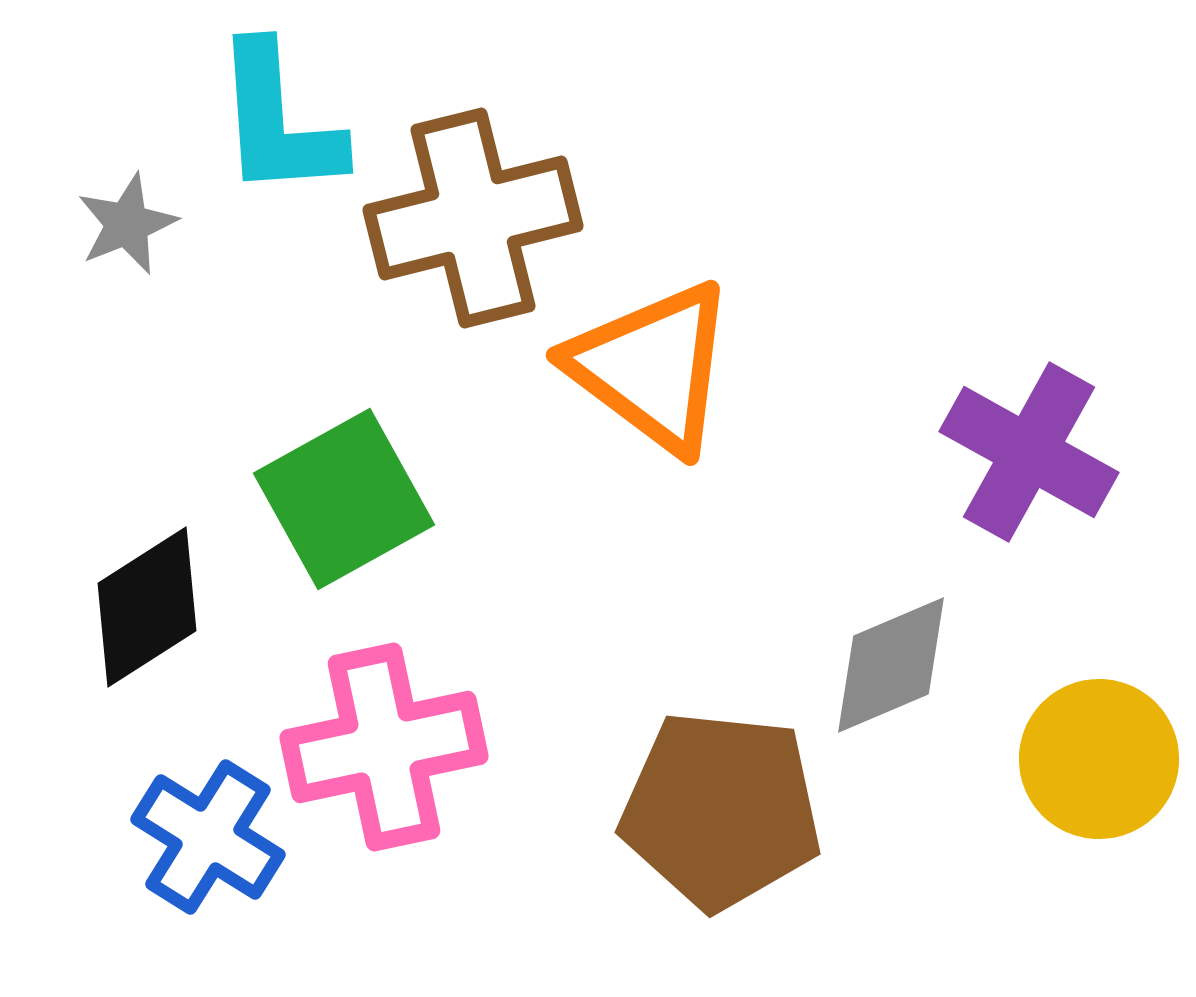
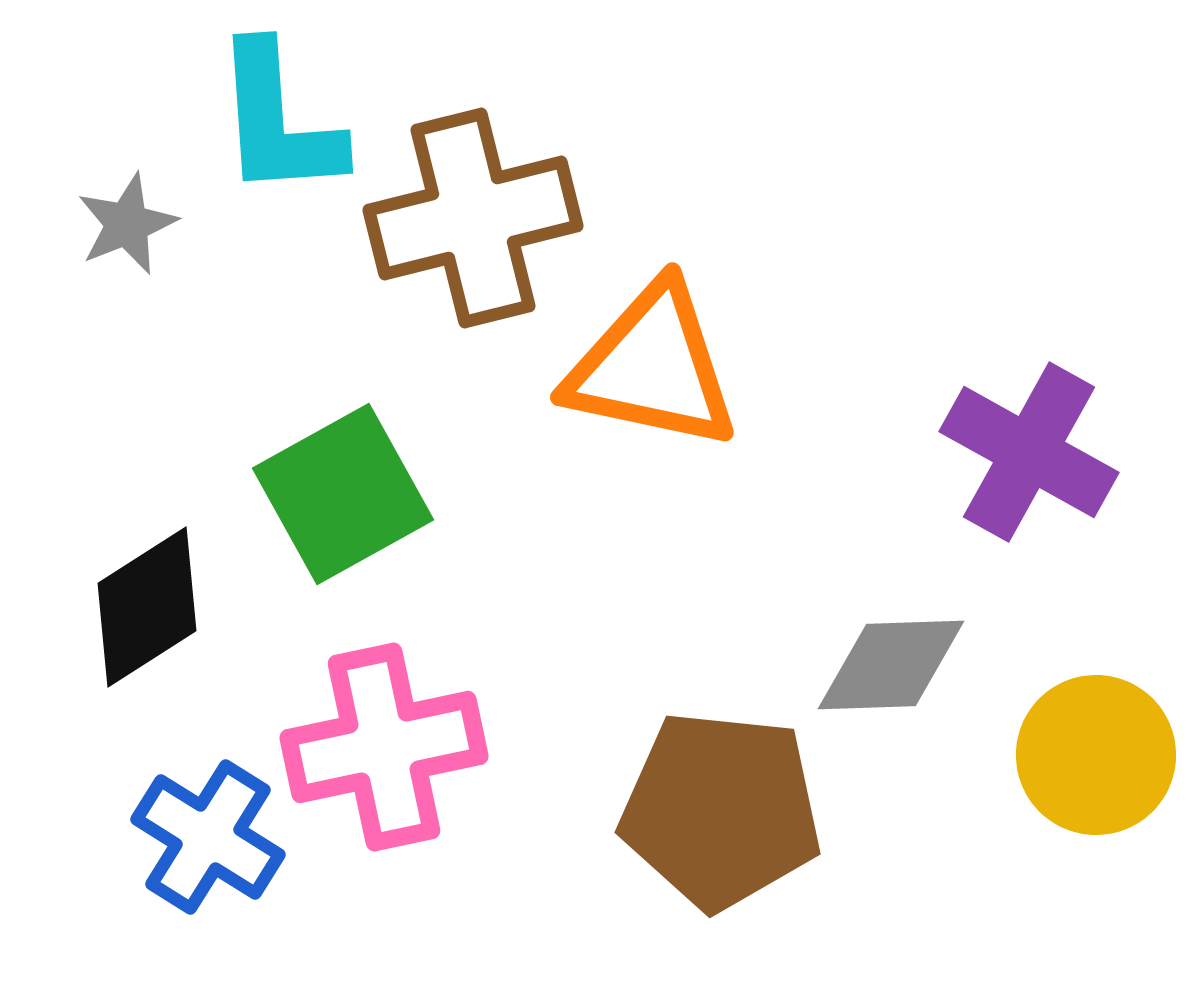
orange triangle: rotated 25 degrees counterclockwise
green square: moved 1 px left, 5 px up
gray diamond: rotated 21 degrees clockwise
yellow circle: moved 3 px left, 4 px up
